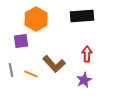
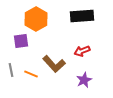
red arrow: moved 5 px left, 3 px up; rotated 112 degrees counterclockwise
